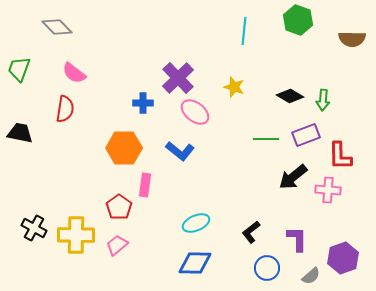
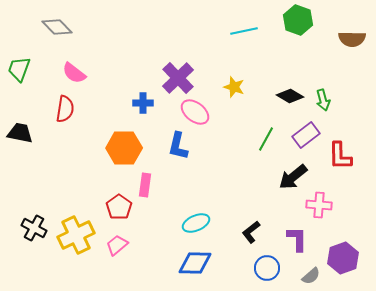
cyan line: rotated 72 degrees clockwise
green arrow: rotated 20 degrees counterclockwise
purple rectangle: rotated 16 degrees counterclockwise
green line: rotated 60 degrees counterclockwise
blue L-shape: moved 2 px left, 5 px up; rotated 64 degrees clockwise
pink cross: moved 9 px left, 15 px down
yellow cross: rotated 27 degrees counterclockwise
